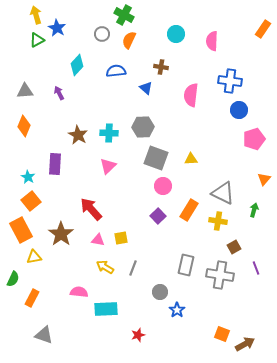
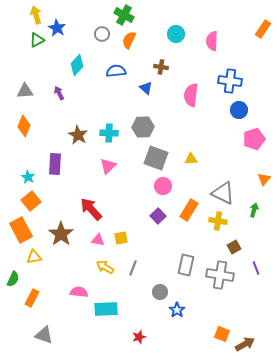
red star at (138, 335): moved 1 px right, 2 px down
